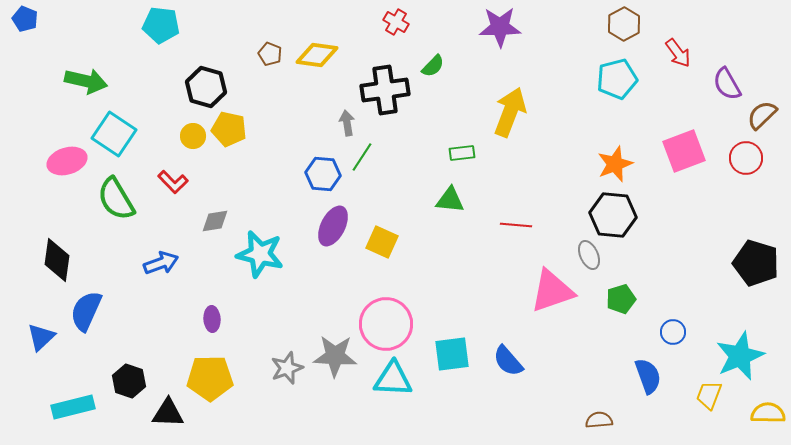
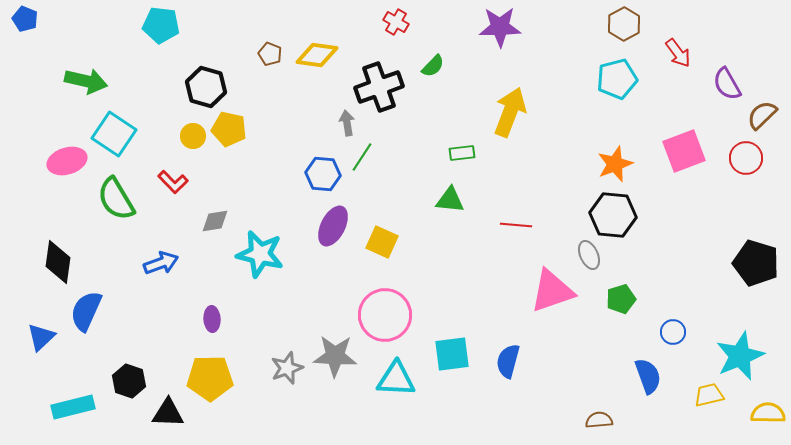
black cross at (385, 90): moved 6 px left, 3 px up; rotated 12 degrees counterclockwise
black diamond at (57, 260): moved 1 px right, 2 px down
pink circle at (386, 324): moved 1 px left, 9 px up
blue semicircle at (508, 361): rotated 56 degrees clockwise
cyan triangle at (393, 379): moved 3 px right
yellow trapezoid at (709, 395): rotated 56 degrees clockwise
